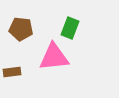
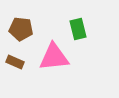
green rectangle: moved 8 px right, 1 px down; rotated 35 degrees counterclockwise
brown rectangle: moved 3 px right, 10 px up; rotated 30 degrees clockwise
